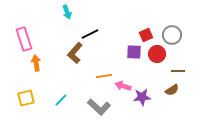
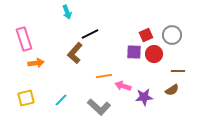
red circle: moved 3 px left
orange arrow: rotated 91 degrees clockwise
purple star: moved 2 px right
